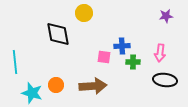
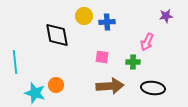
yellow circle: moved 3 px down
black diamond: moved 1 px left, 1 px down
blue cross: moved 15 px left, 24 px up
pink arrow: moved 13 px left, 11 px up; rotated 18 degrees clockwise
pink square: moved 2 px left
black ellipse: moved 12 px left, 8 px down
brown arrow: moved 17 px right
cyan star: moved 3 px right
